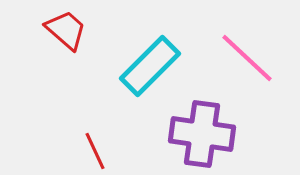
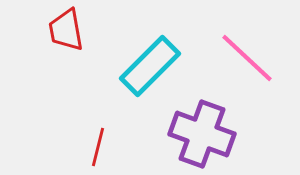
red trapezoid: rotated 141 degrees counterclockwise
purple cross: rotated 12 degrees clockwise
red line: moved 3 px right, 4 px up; rotated 39 degrees clockwise
